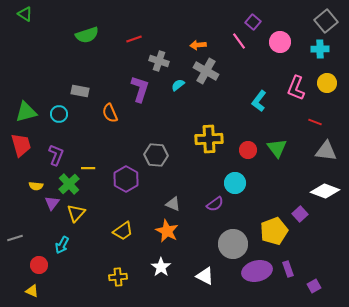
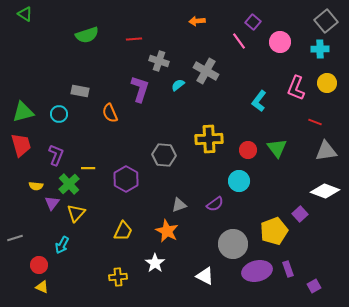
red line at (134, 39): rotated 14 degrees clockwise
orange arrow at (198, 45): moved 1 px left, 24 px up
green triangle at (26, 112): moved 3 px left
gray triangle at (326, 151): rotated 15 degrees counterclockwise
gray hexagon at (156, 155): moved 8 px right
cyan circle at (235, 183): moved 4 px right, 2 px up
gray triangle at (173, 204): moved 6 px right, 1 px down; rotated 42 degrees counterclockwise
yellow trapezoid at (123, 231): rotated 30 degrees counterclockwise
white star at (161, 267): moved 6 px left, 4 px up
yellow triangle at (32, 291): moved 10 px right, 4 px up
